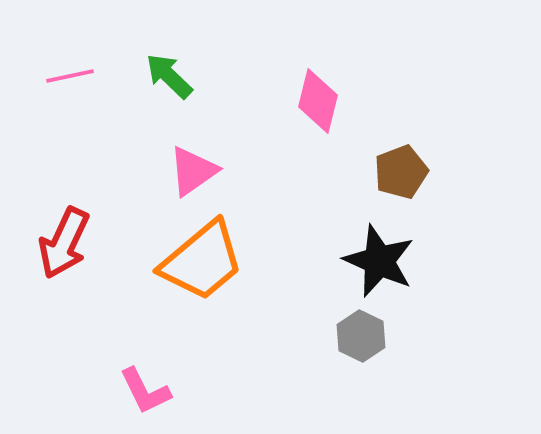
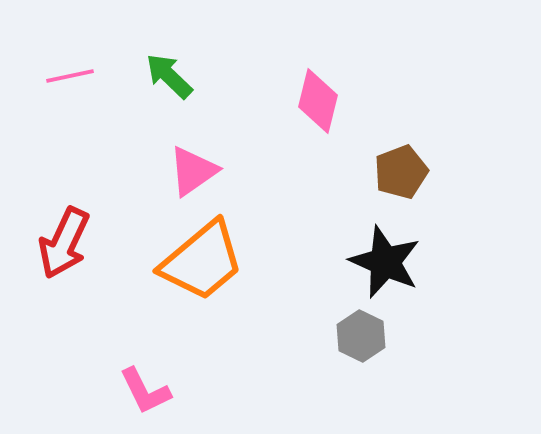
black star: moved 6 px right, 1 px down
